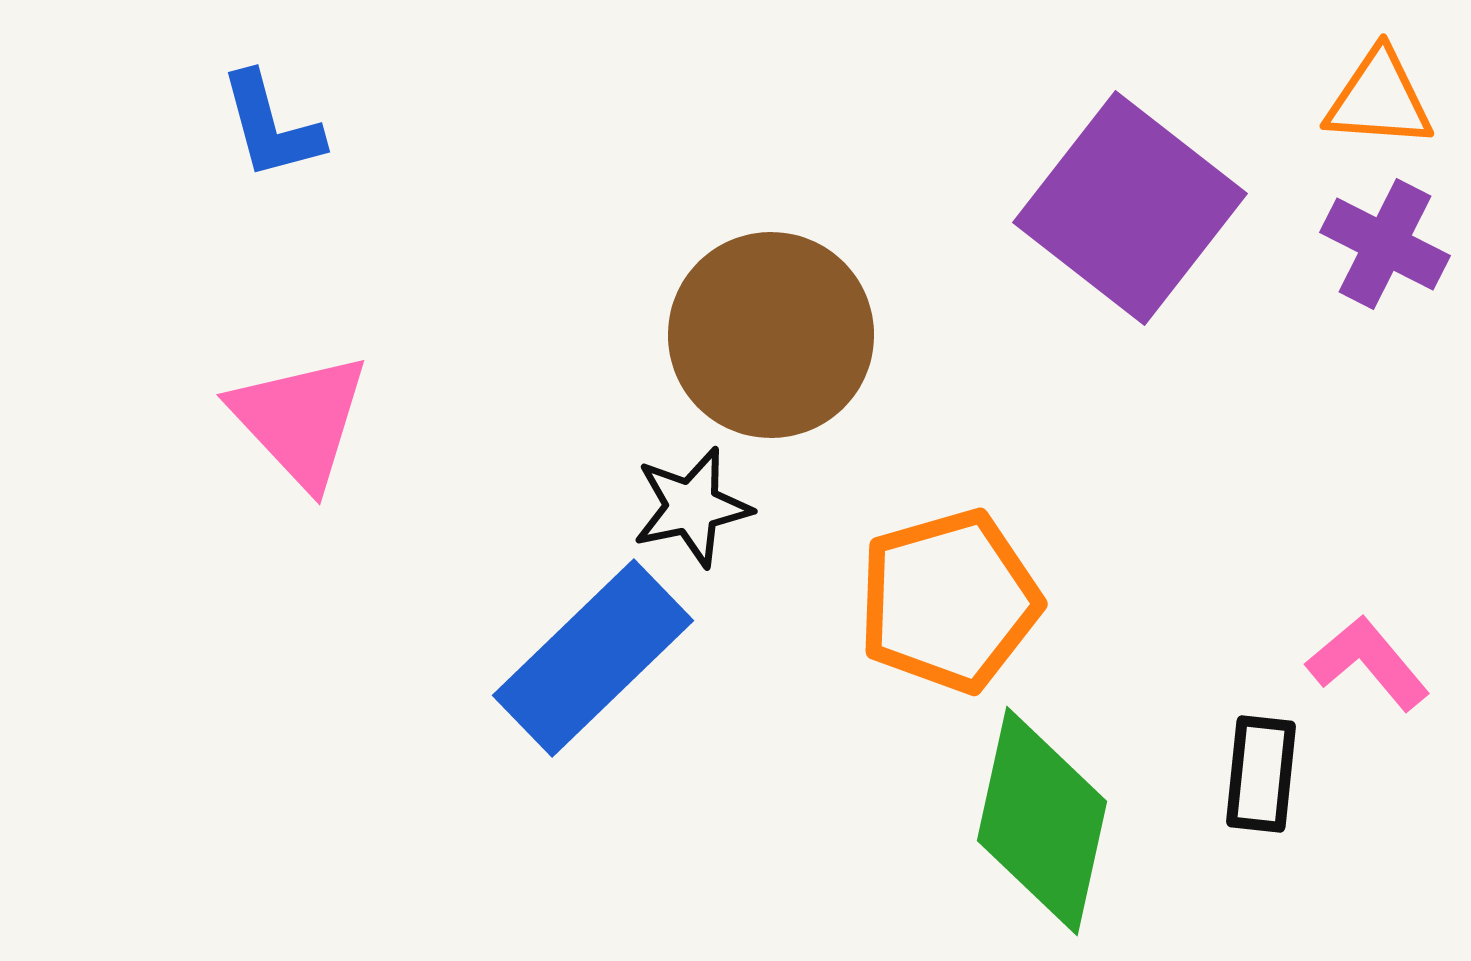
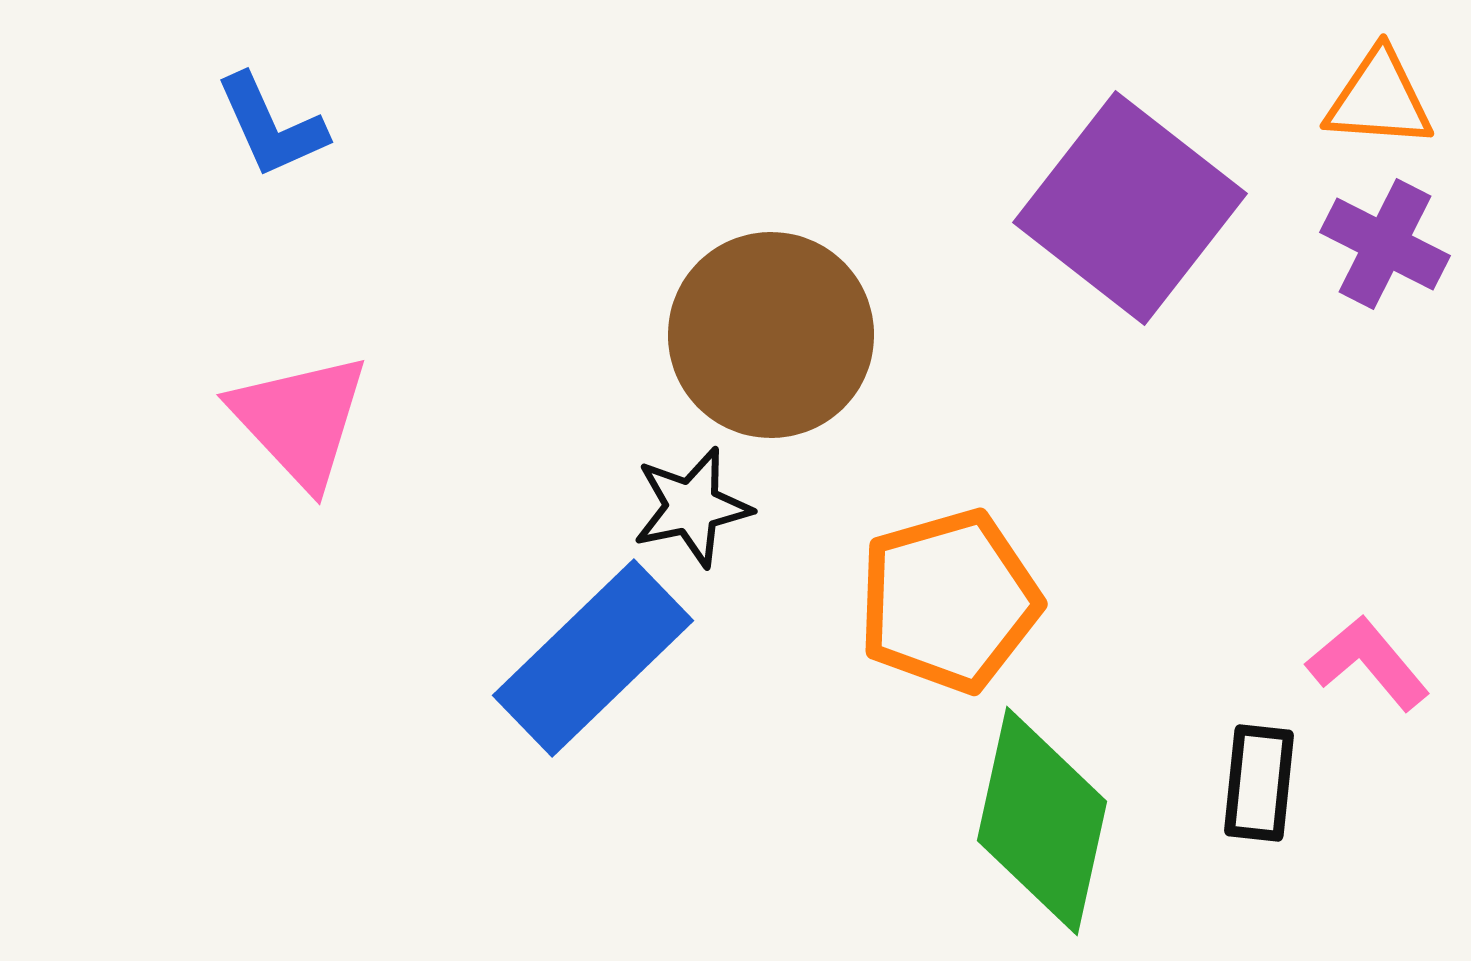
blue L-shape: rotated 9 degrees counterclockwise
black rectangle: moved 2 px left, 9 px down
